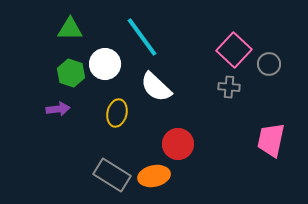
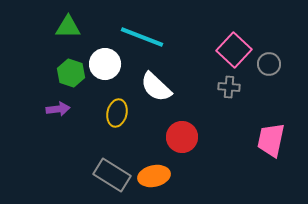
green triangle: moved 2 px left, 2 px up
cyan line: rotated 33 degrees counterclockwise
red circle: moved 4 px right, 7 px up
